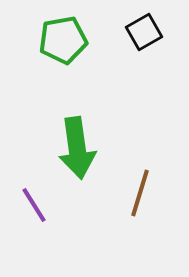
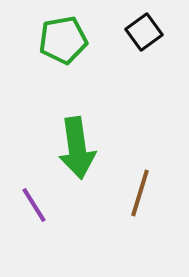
black square: rotated 6 degrees counterclockwise
